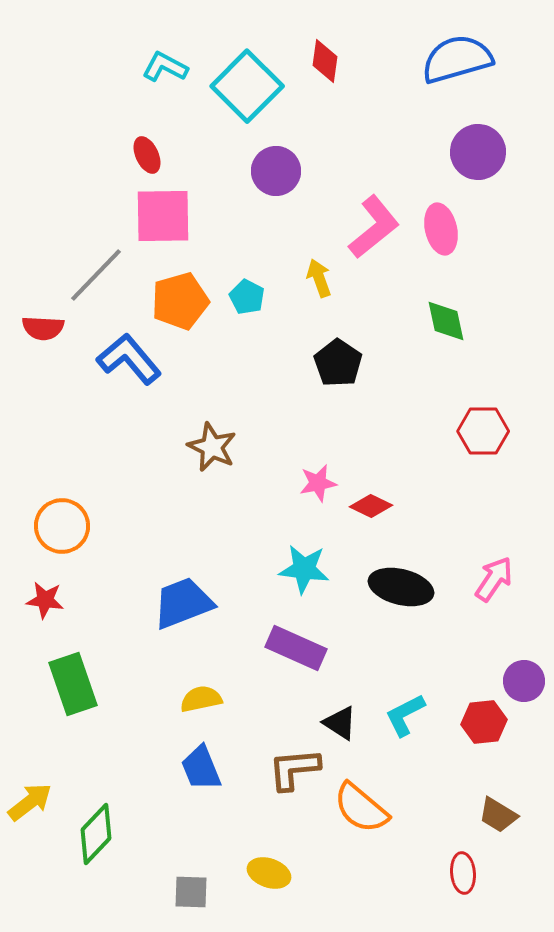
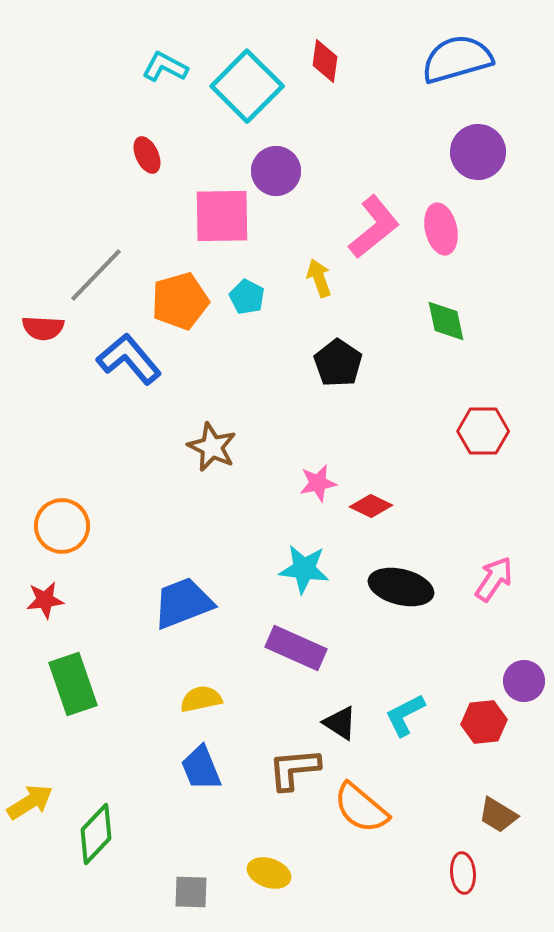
pink square at (163, 216): moved 59 px right
red star at (45, 600): rotated 15 degrees counterclockwise
yellow arrow at (30, 802): rotated 6 degrees clockwise
